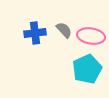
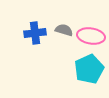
gray semicircle: rotated 30 degrees counterclockwise
cyan pentagon: moved 2 px right
